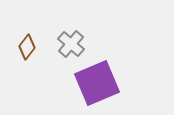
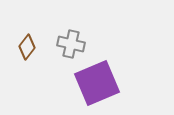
gray cross: rotated 28 degrees counterclockwise
